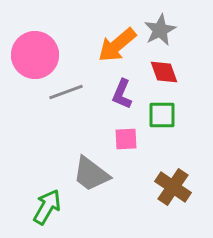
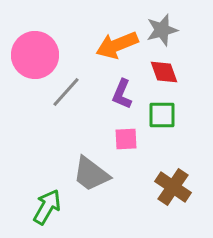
gray star: moved 2 px right; rotated 12 degrees clockwise
orange arrow: rotated 18 degrees clockwise
gray line: rotated 28 degrees counterclockwise
